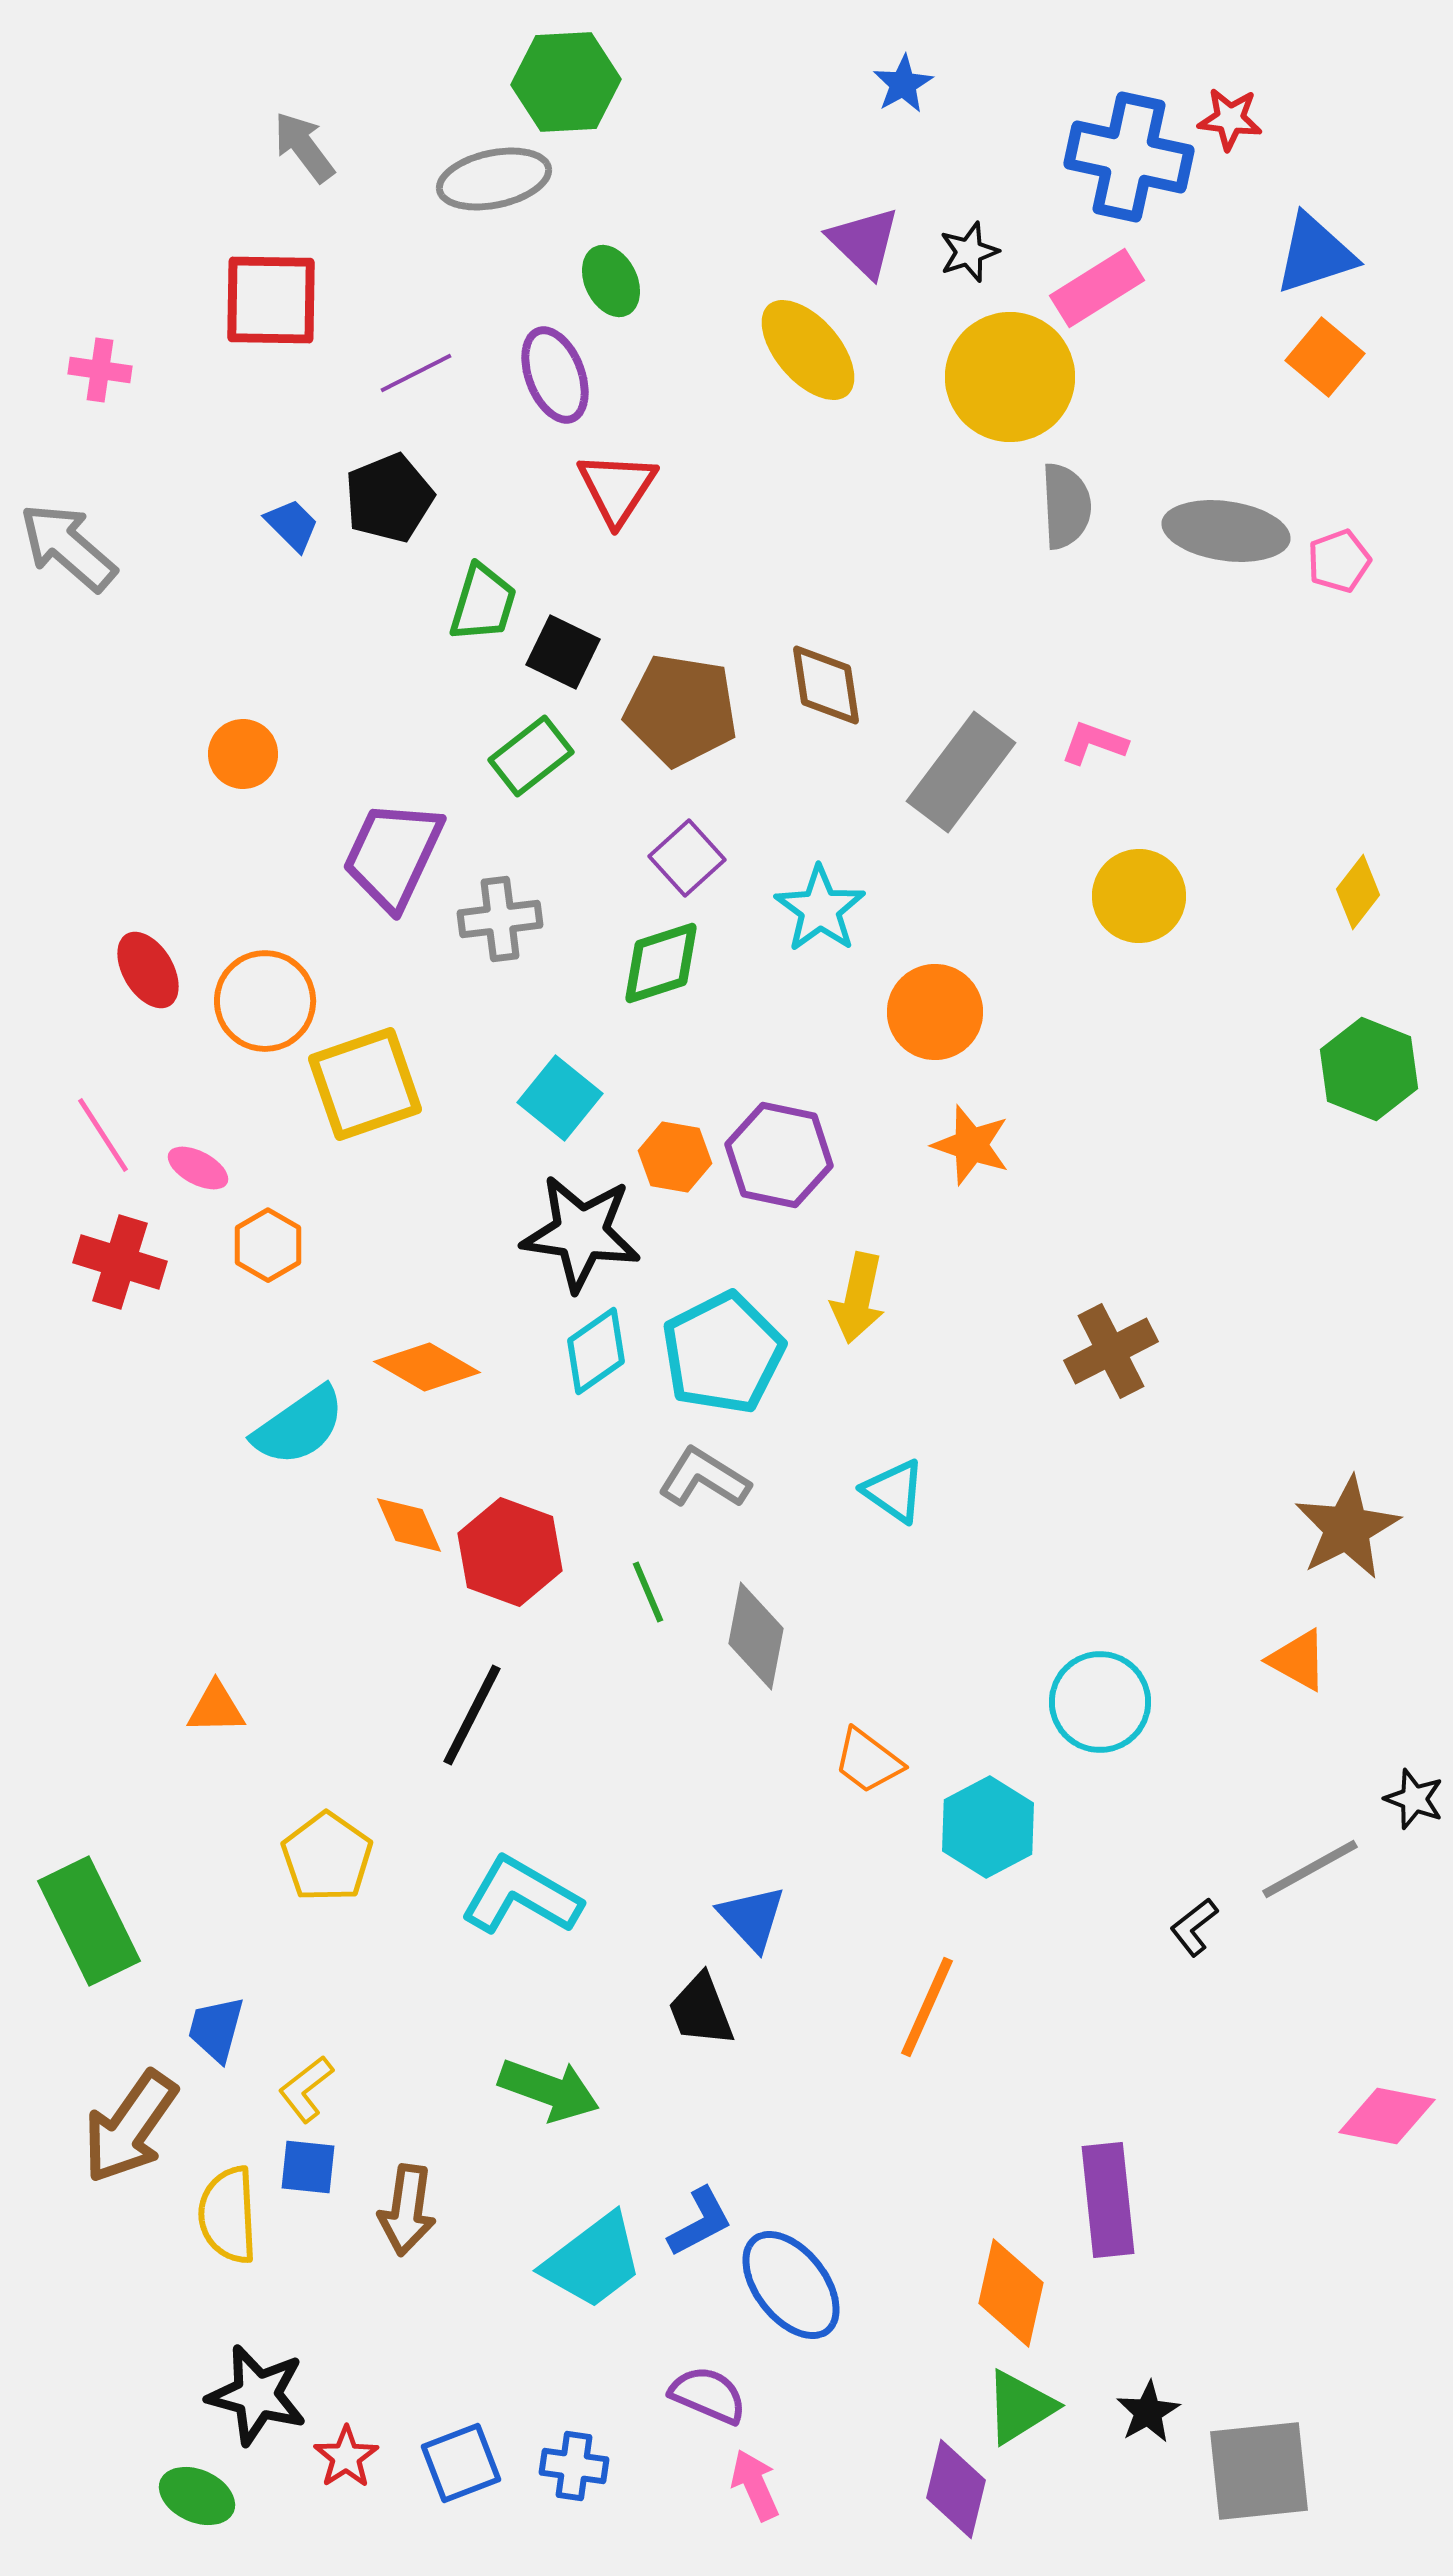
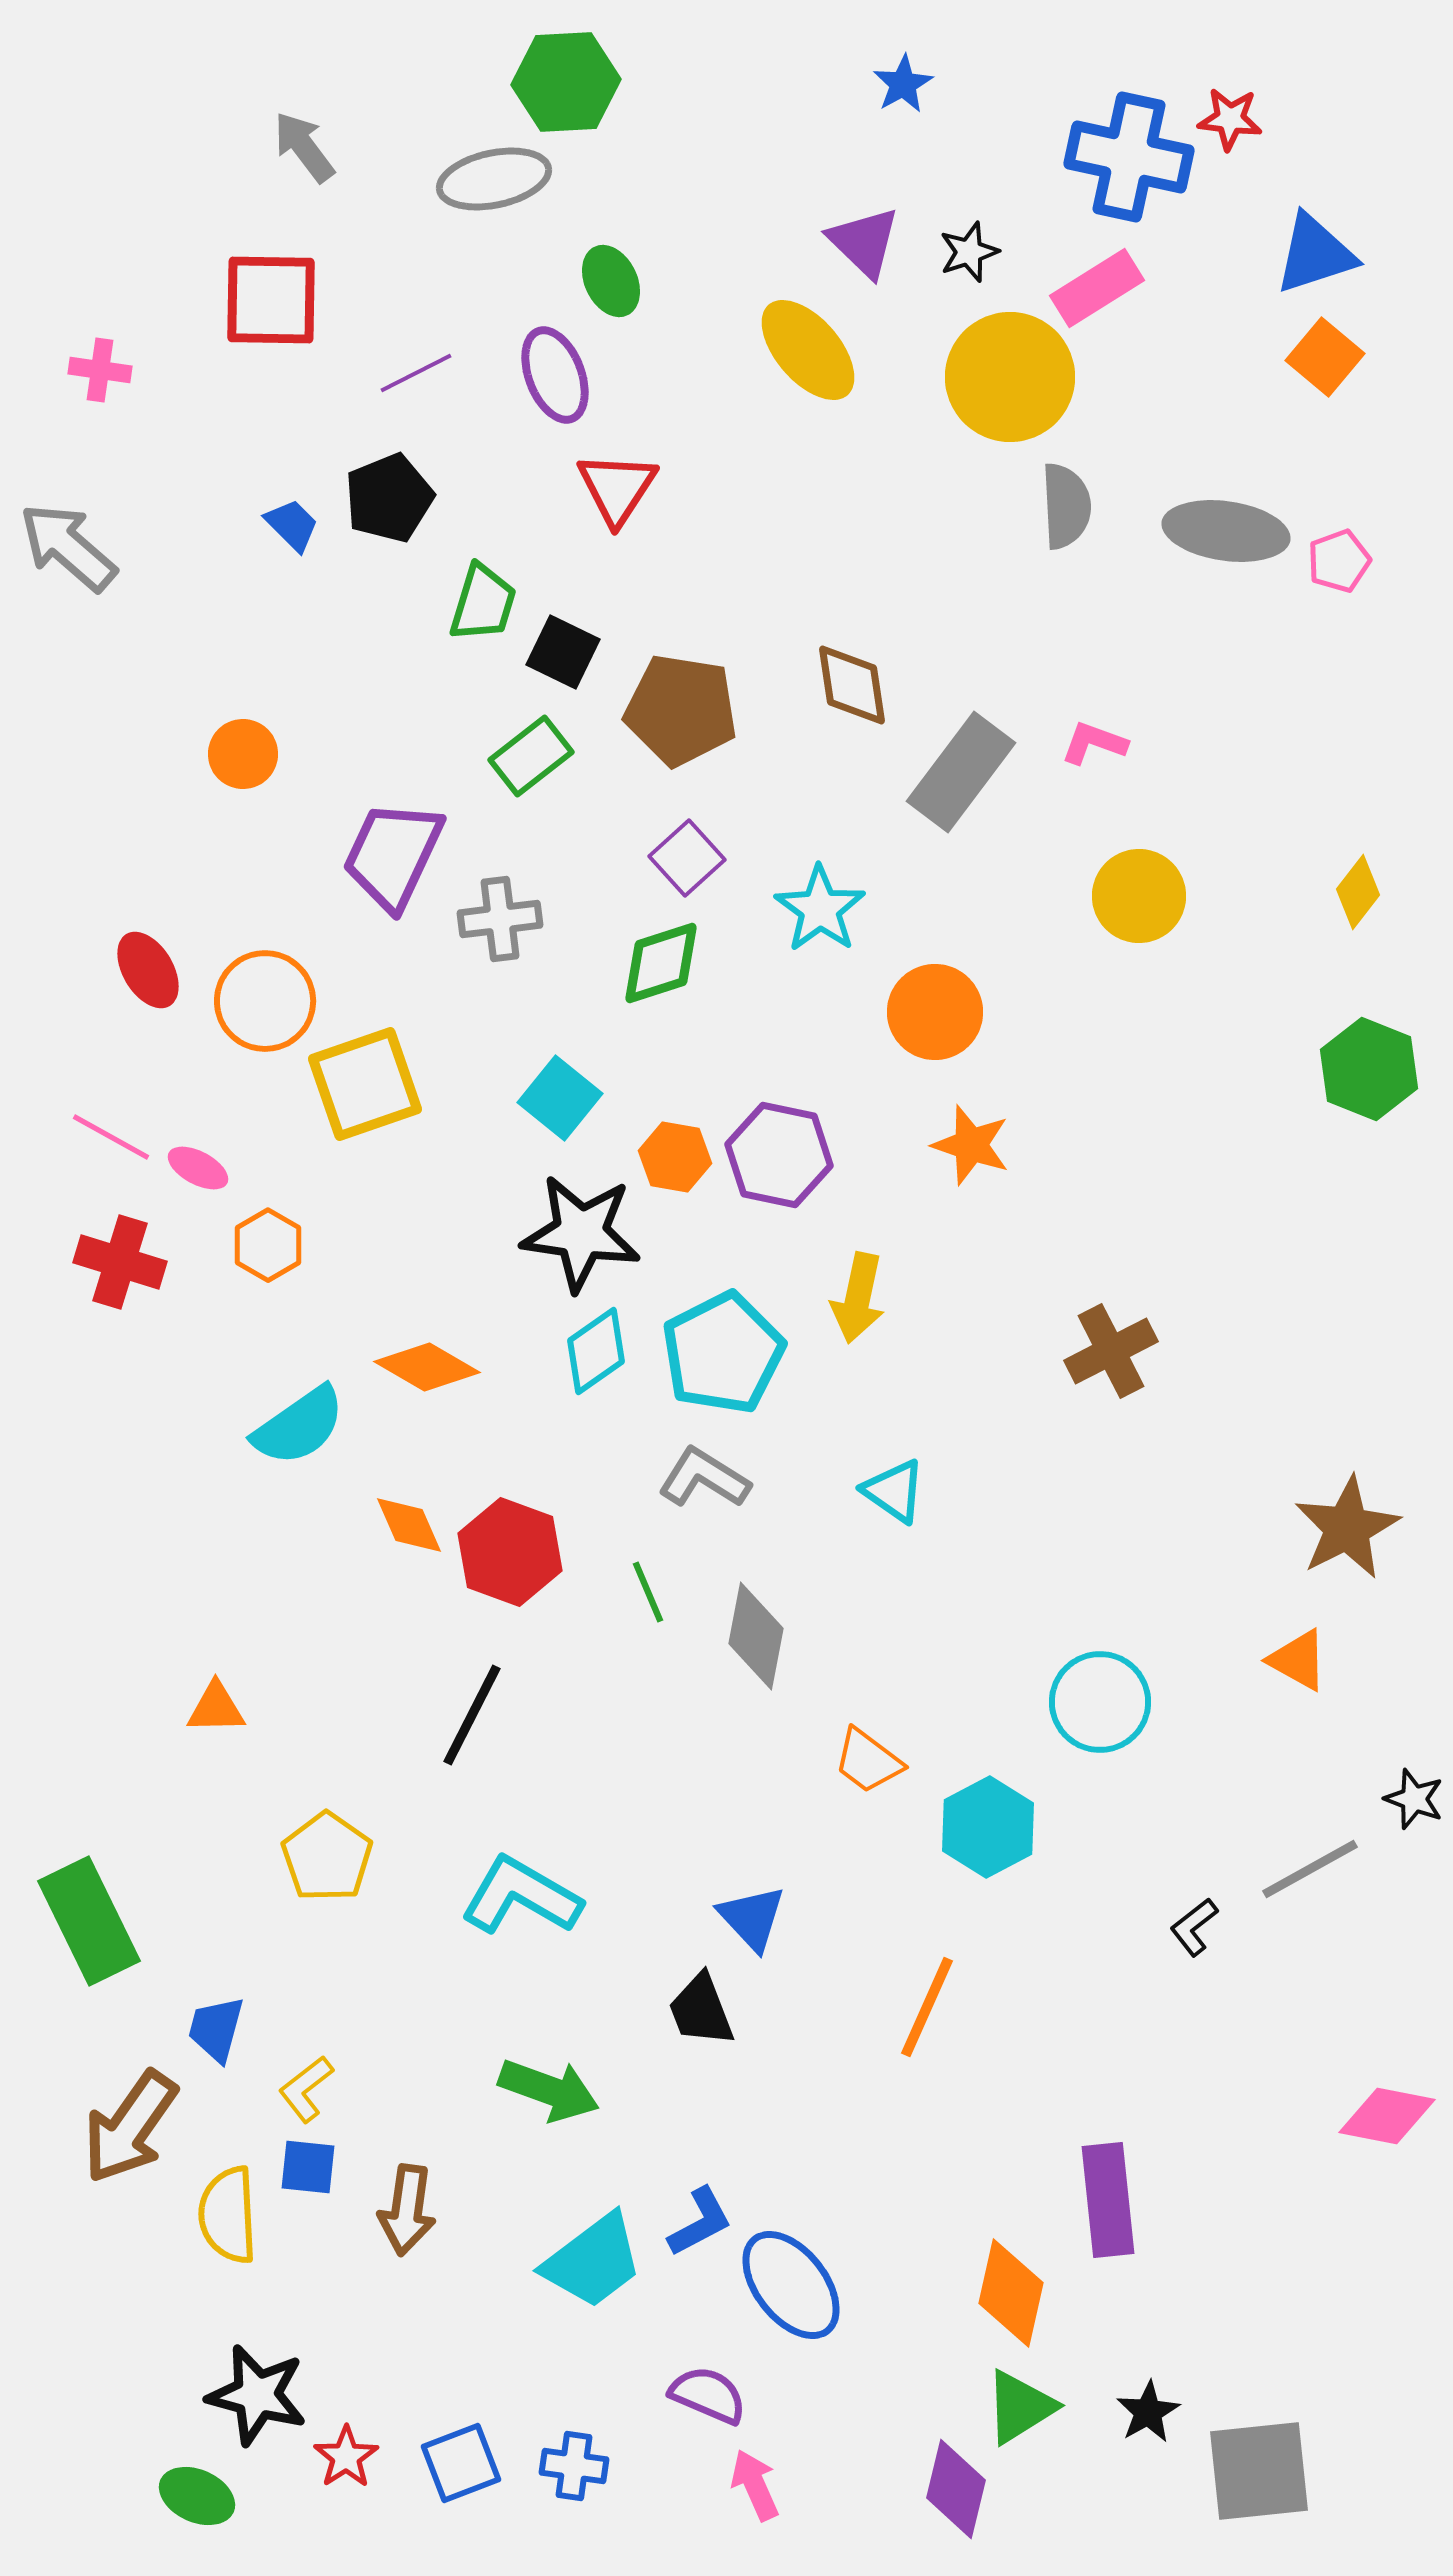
brown diamond at (826, 685): moved 26 px right
pink line at (103, 1135): moved 8 px right, 2 px down; rotated 28 degrees counterclockwise
